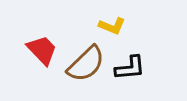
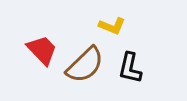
brown semicircle: moved 1 px left, 1 px down
black L-shape: rotated 108 degrees clockwise
